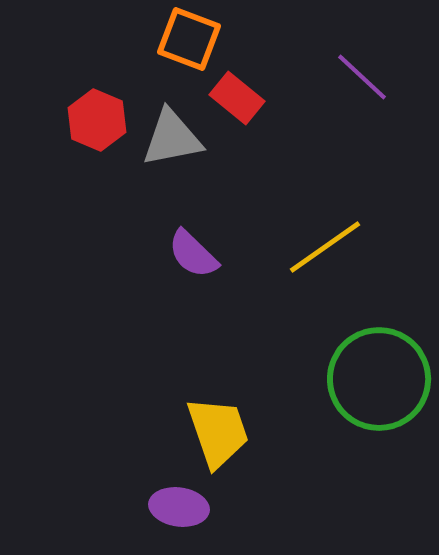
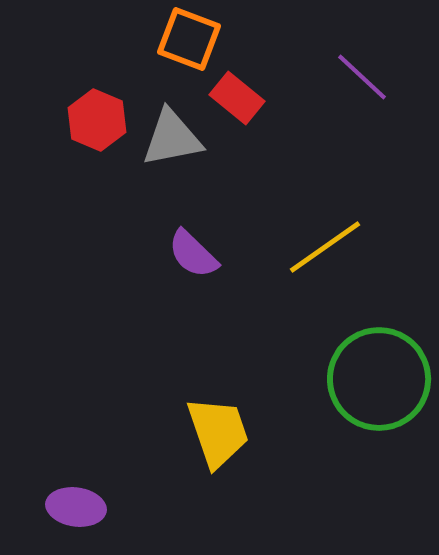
purple ellipse: moved 103 px left
